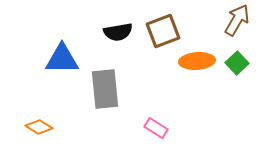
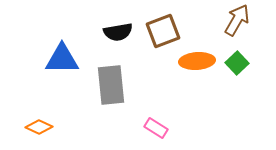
gray rectangle: moved 6 px right, 4 px up
orange diamond: rotated 8 degrees counterclockwise
